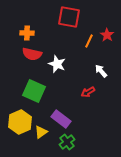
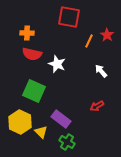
red arrow: moved 9 px right, 14 px down
yellow hexagon: rotated 10 degrees counterclockwise
yellow triangle: rotated 40 degrees counterclockwise
green cross: rotated 21 degrees counterclockwise
